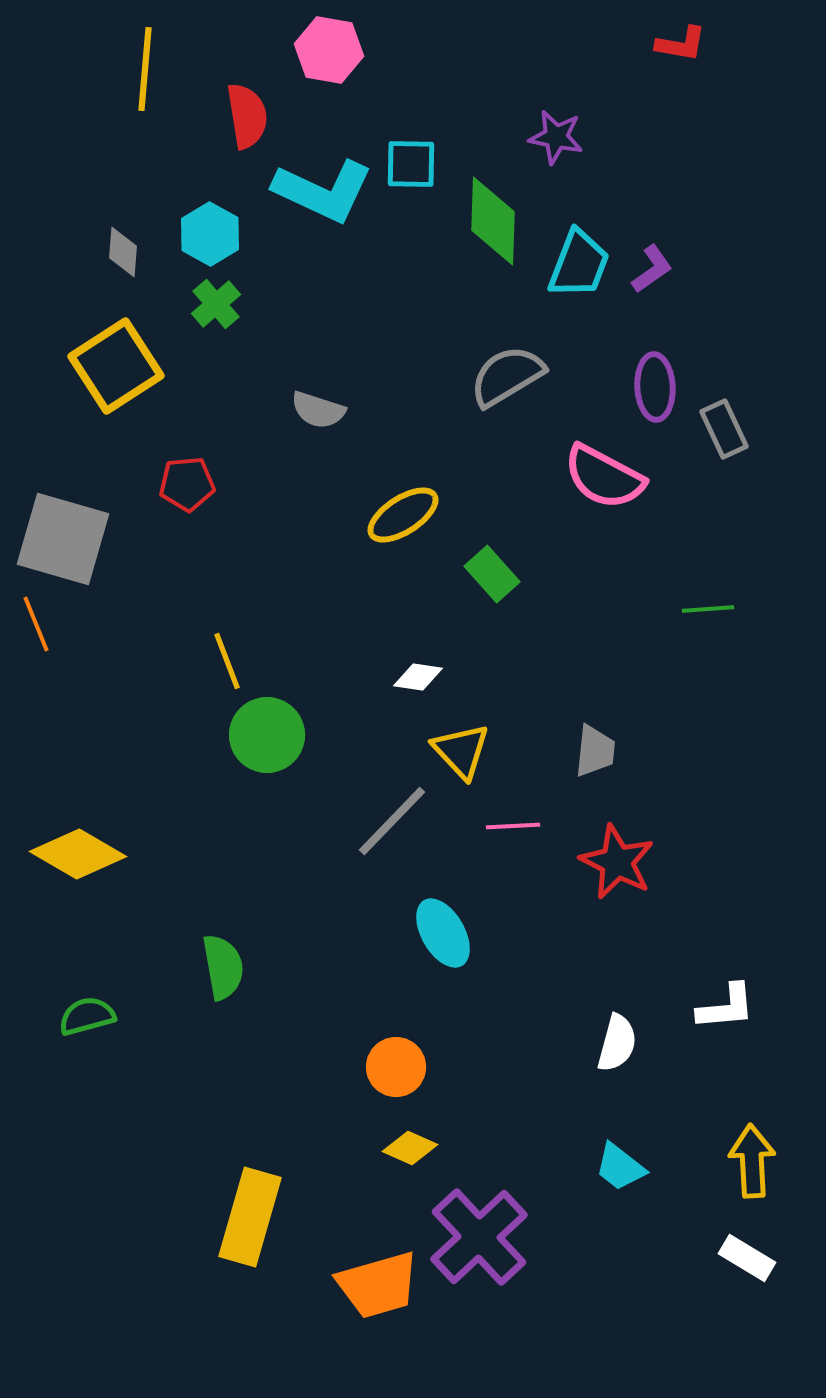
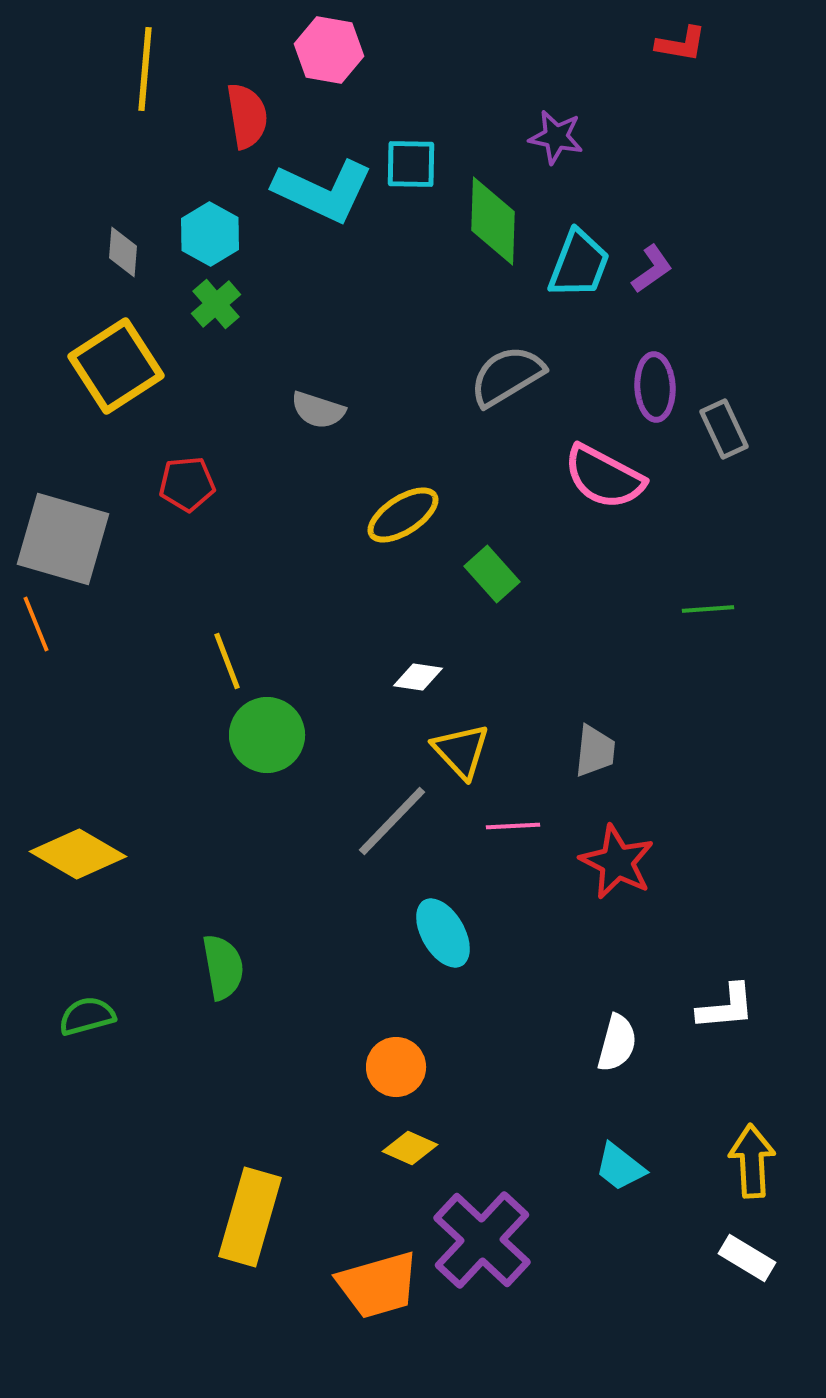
purple cross at (479, 1237): moved 3 px right, 3 px down; rotated 4 degrees counterclockwise
